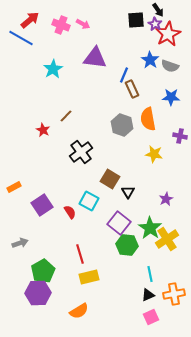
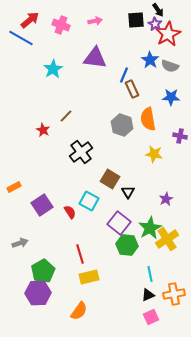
pink arrow at (83, 24): moved 12 px right, 3 px up; rotated 40 degrees counterclockwise
green star at (150, 228): rotated 10 degrees clockwise
orange semicircle at (79, 311): rotated 24 degrees counterclockwise
